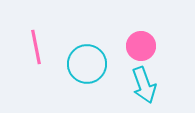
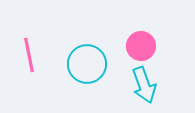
pink line: moved 7 px left, 8 px down
